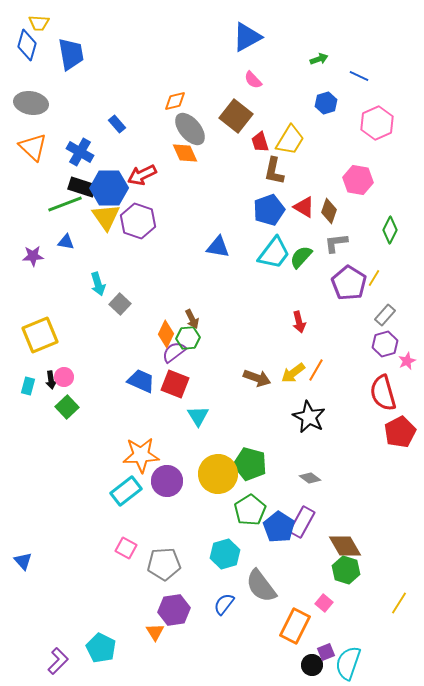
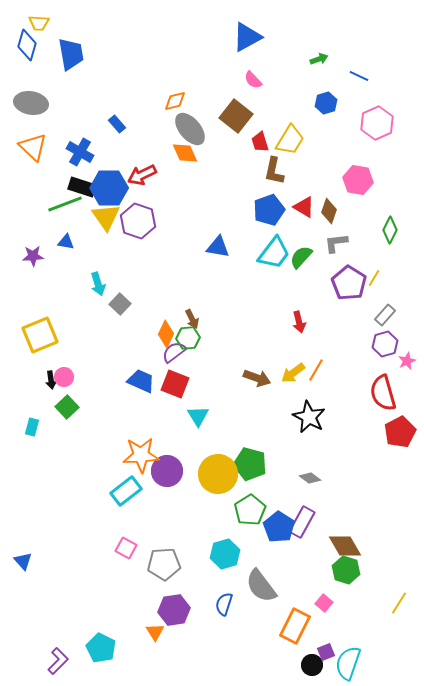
cyan rectangle at (28, 386): moved 4 px right, 41 px down
purple circle at (167, 481): moved 10 px up
blue semicircle at (224, 604): rotated 20 degrees counterclockwise
